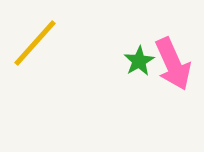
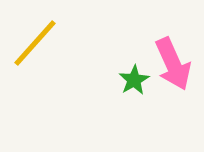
green star: moved 5 px left, 19 px down
